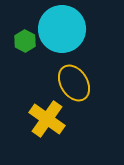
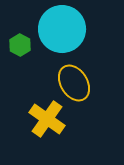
green hexagon: moved 5 px left, 4 px down
